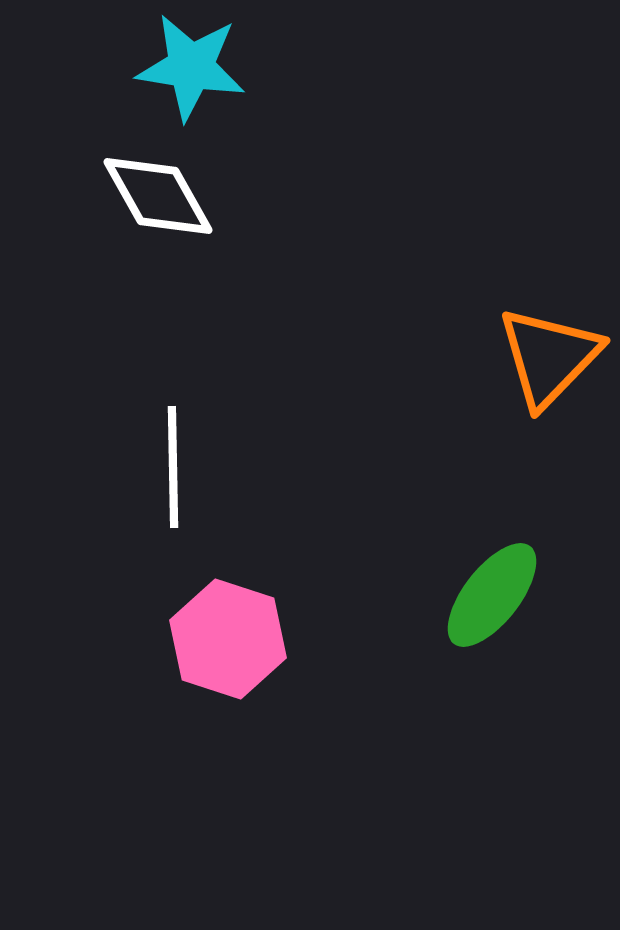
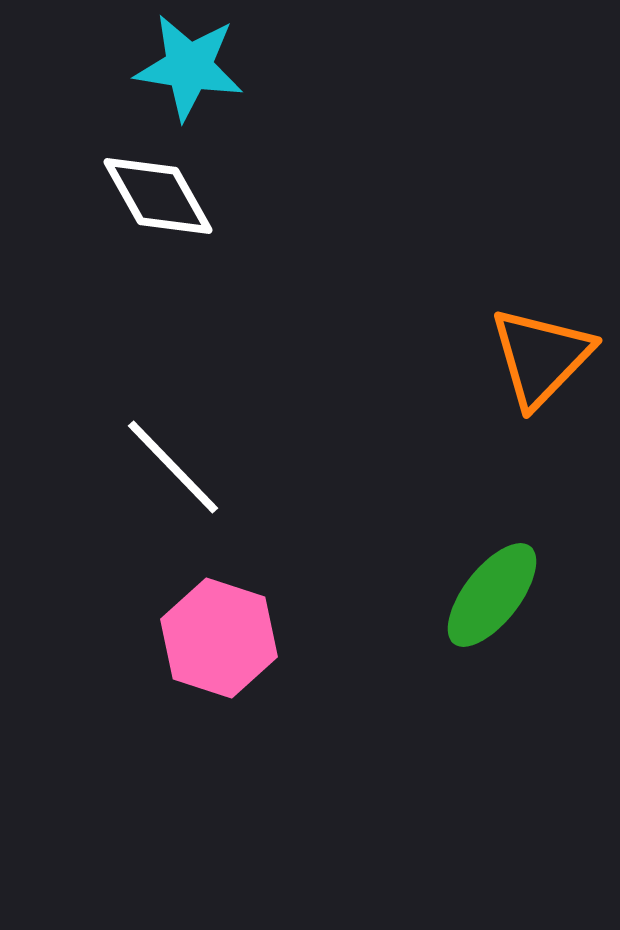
cyan star: moved 2 px left
orange triangle: moved 8 px left
white line: rotated 43 degrees counterclockwise
pink hexagon: moved 9 px left, 1 px up
